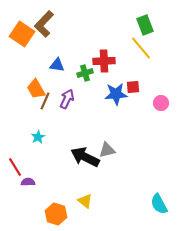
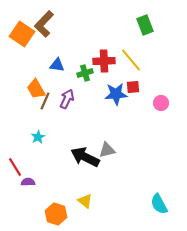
yellow line: moved 10 px left, 12 px down
